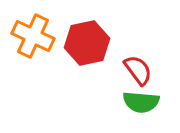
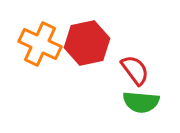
orange cross: moved 7 px right, 8 px down
red semicircle: moved 3 px left
